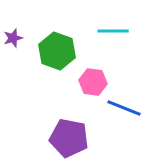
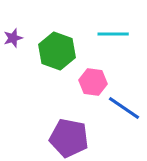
cyan line: moved 3 px down
blue line: rotated 12 degrees clockwise
